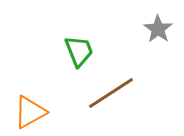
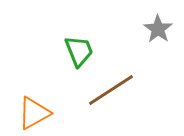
brown line: moved 3 px up
orange triangle: moved 4 px right, 1 px down
